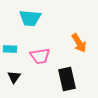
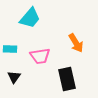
cyan trapezoid: rotated 55 degrees counterclockwise
orange arrow: moved 3 px left
